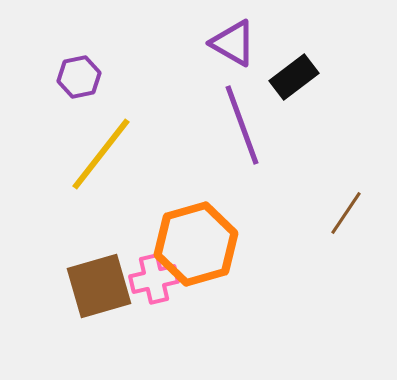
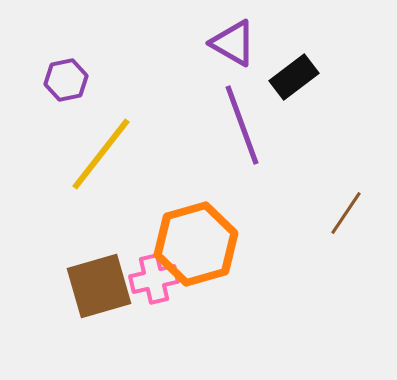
purple hexagon: moved 13 px left, 3 px down
